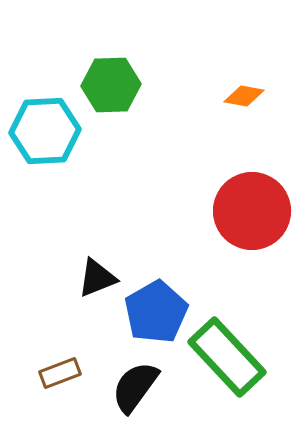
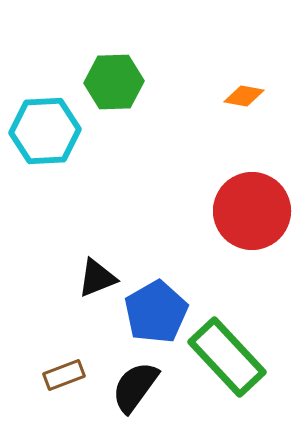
green hexagon: moved 3 px right, 3 px up
brown rectangle: moved 4 px right, 2 px down
